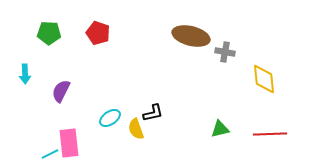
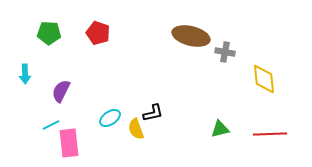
cyan line: moved 1 px right, 29 px up
